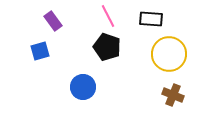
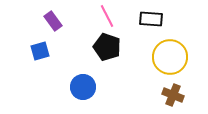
pink line: moved 1 px left
yellow circle: moved 1 px right, 3 px down
